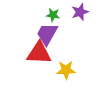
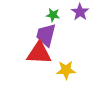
purple star: rotated 18 degrees counterclockwise
purple trapezoid: moved 1 px left, 1 px down; rotated 15 degrees counterclockwise
